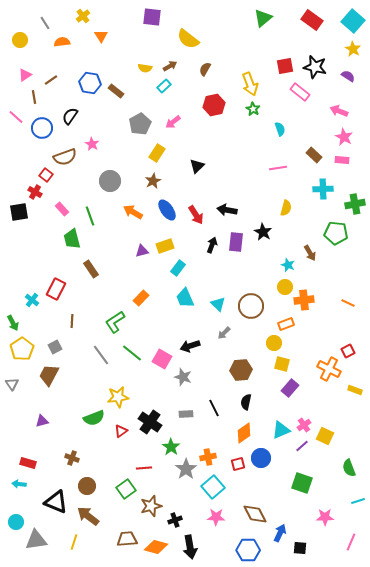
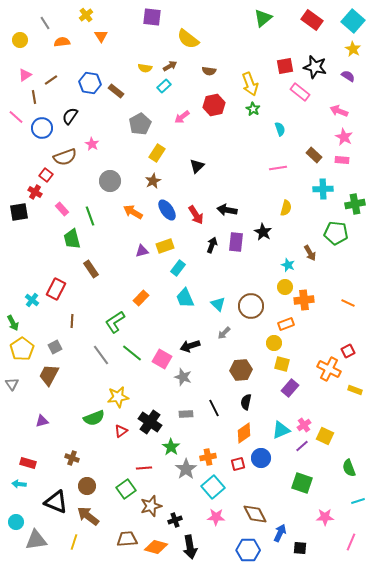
yellow cross at (83, 16): moved 3 px right, 1 px up
brown semicircle at (205, 69): moved 4 px right, 2 px down; rotated 112 degrees counterclockwise
pink arrow at (173, 122): moved 9 px right, 5 px up
